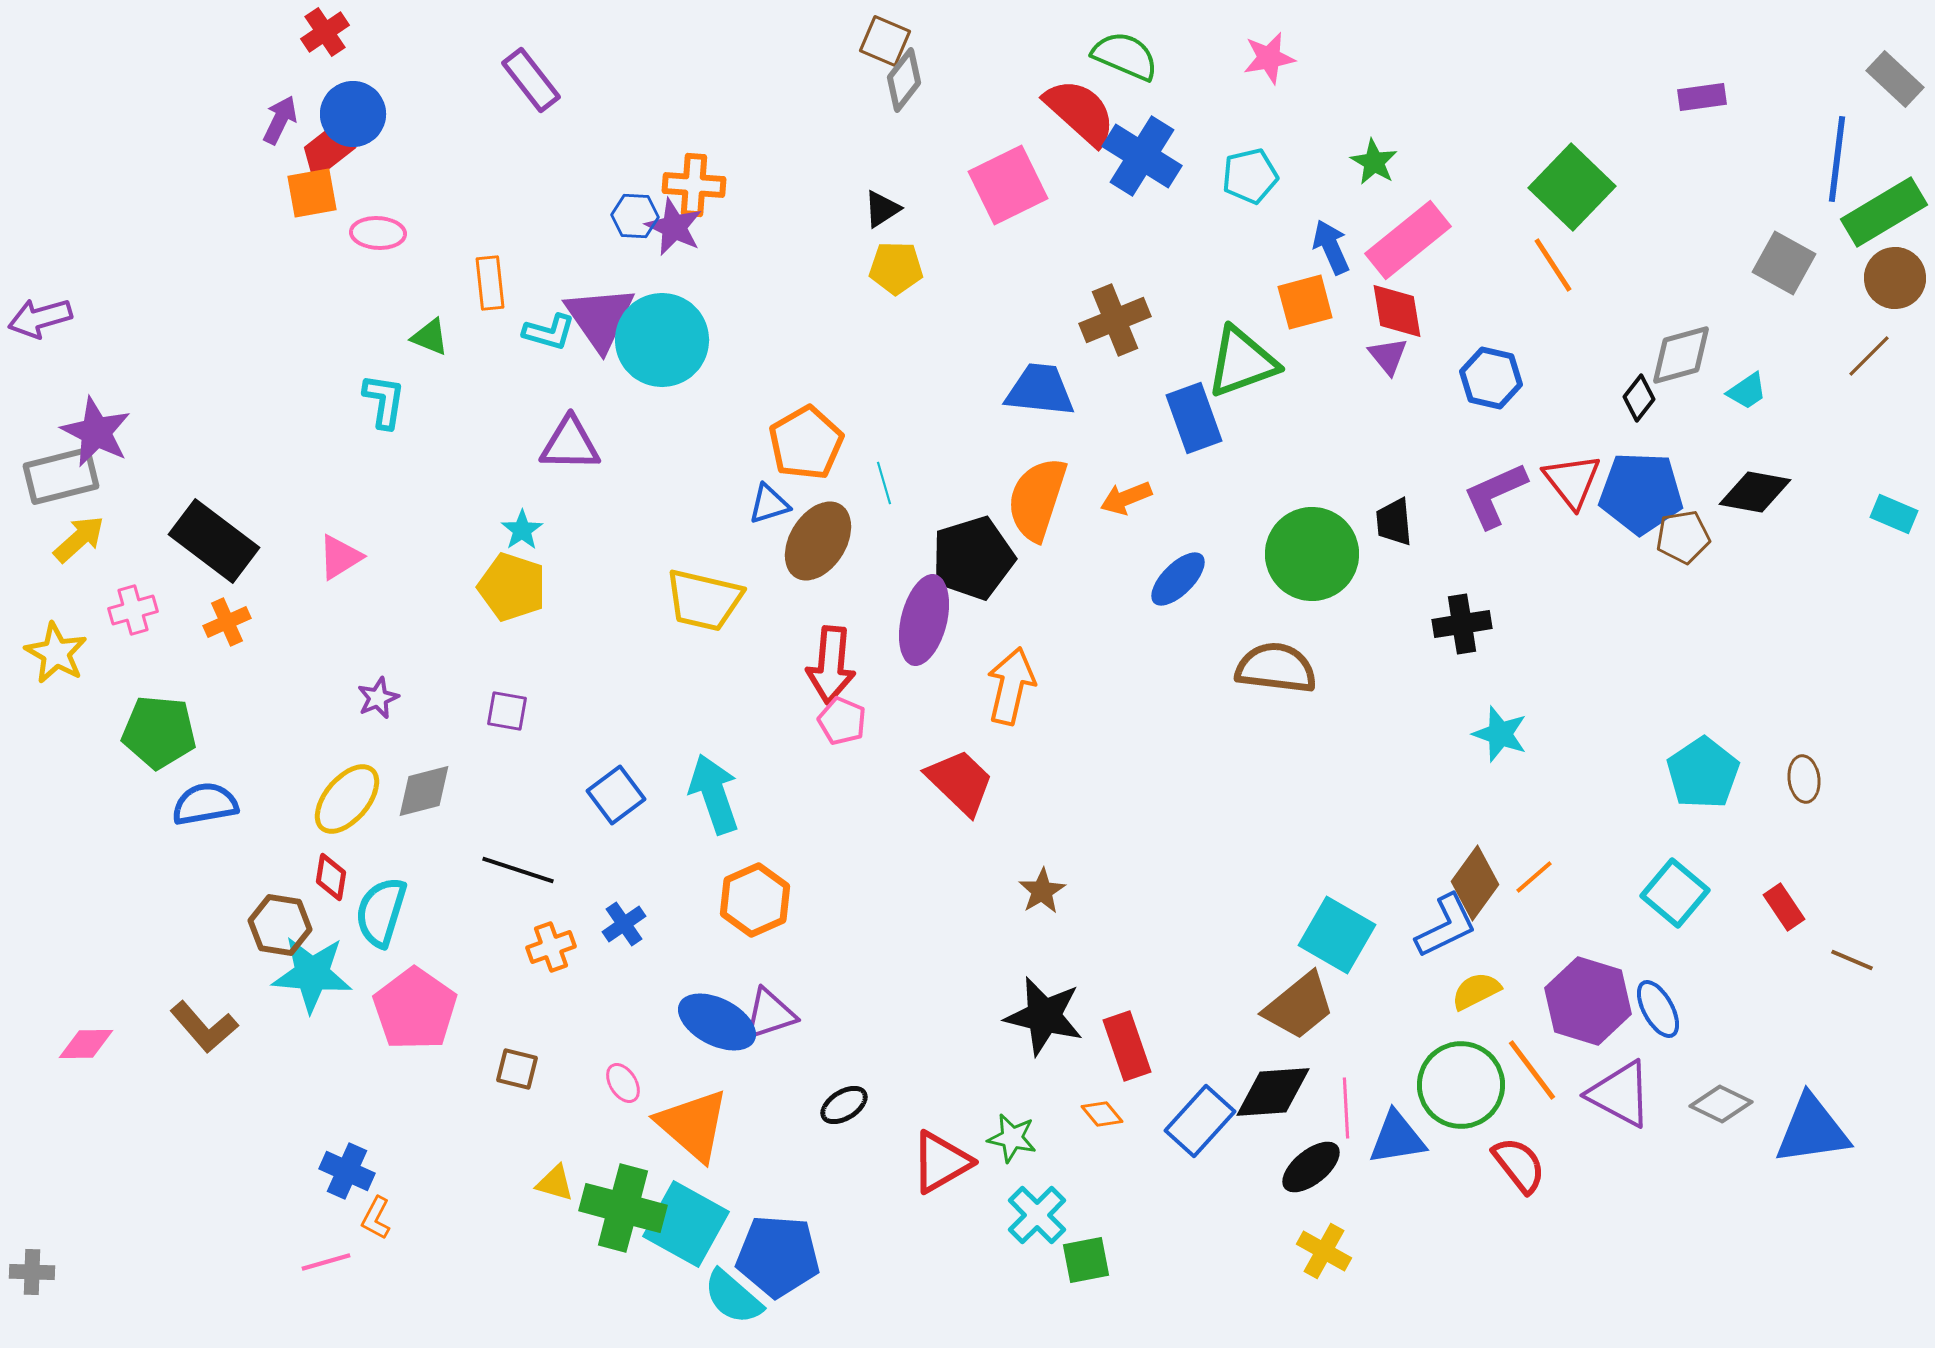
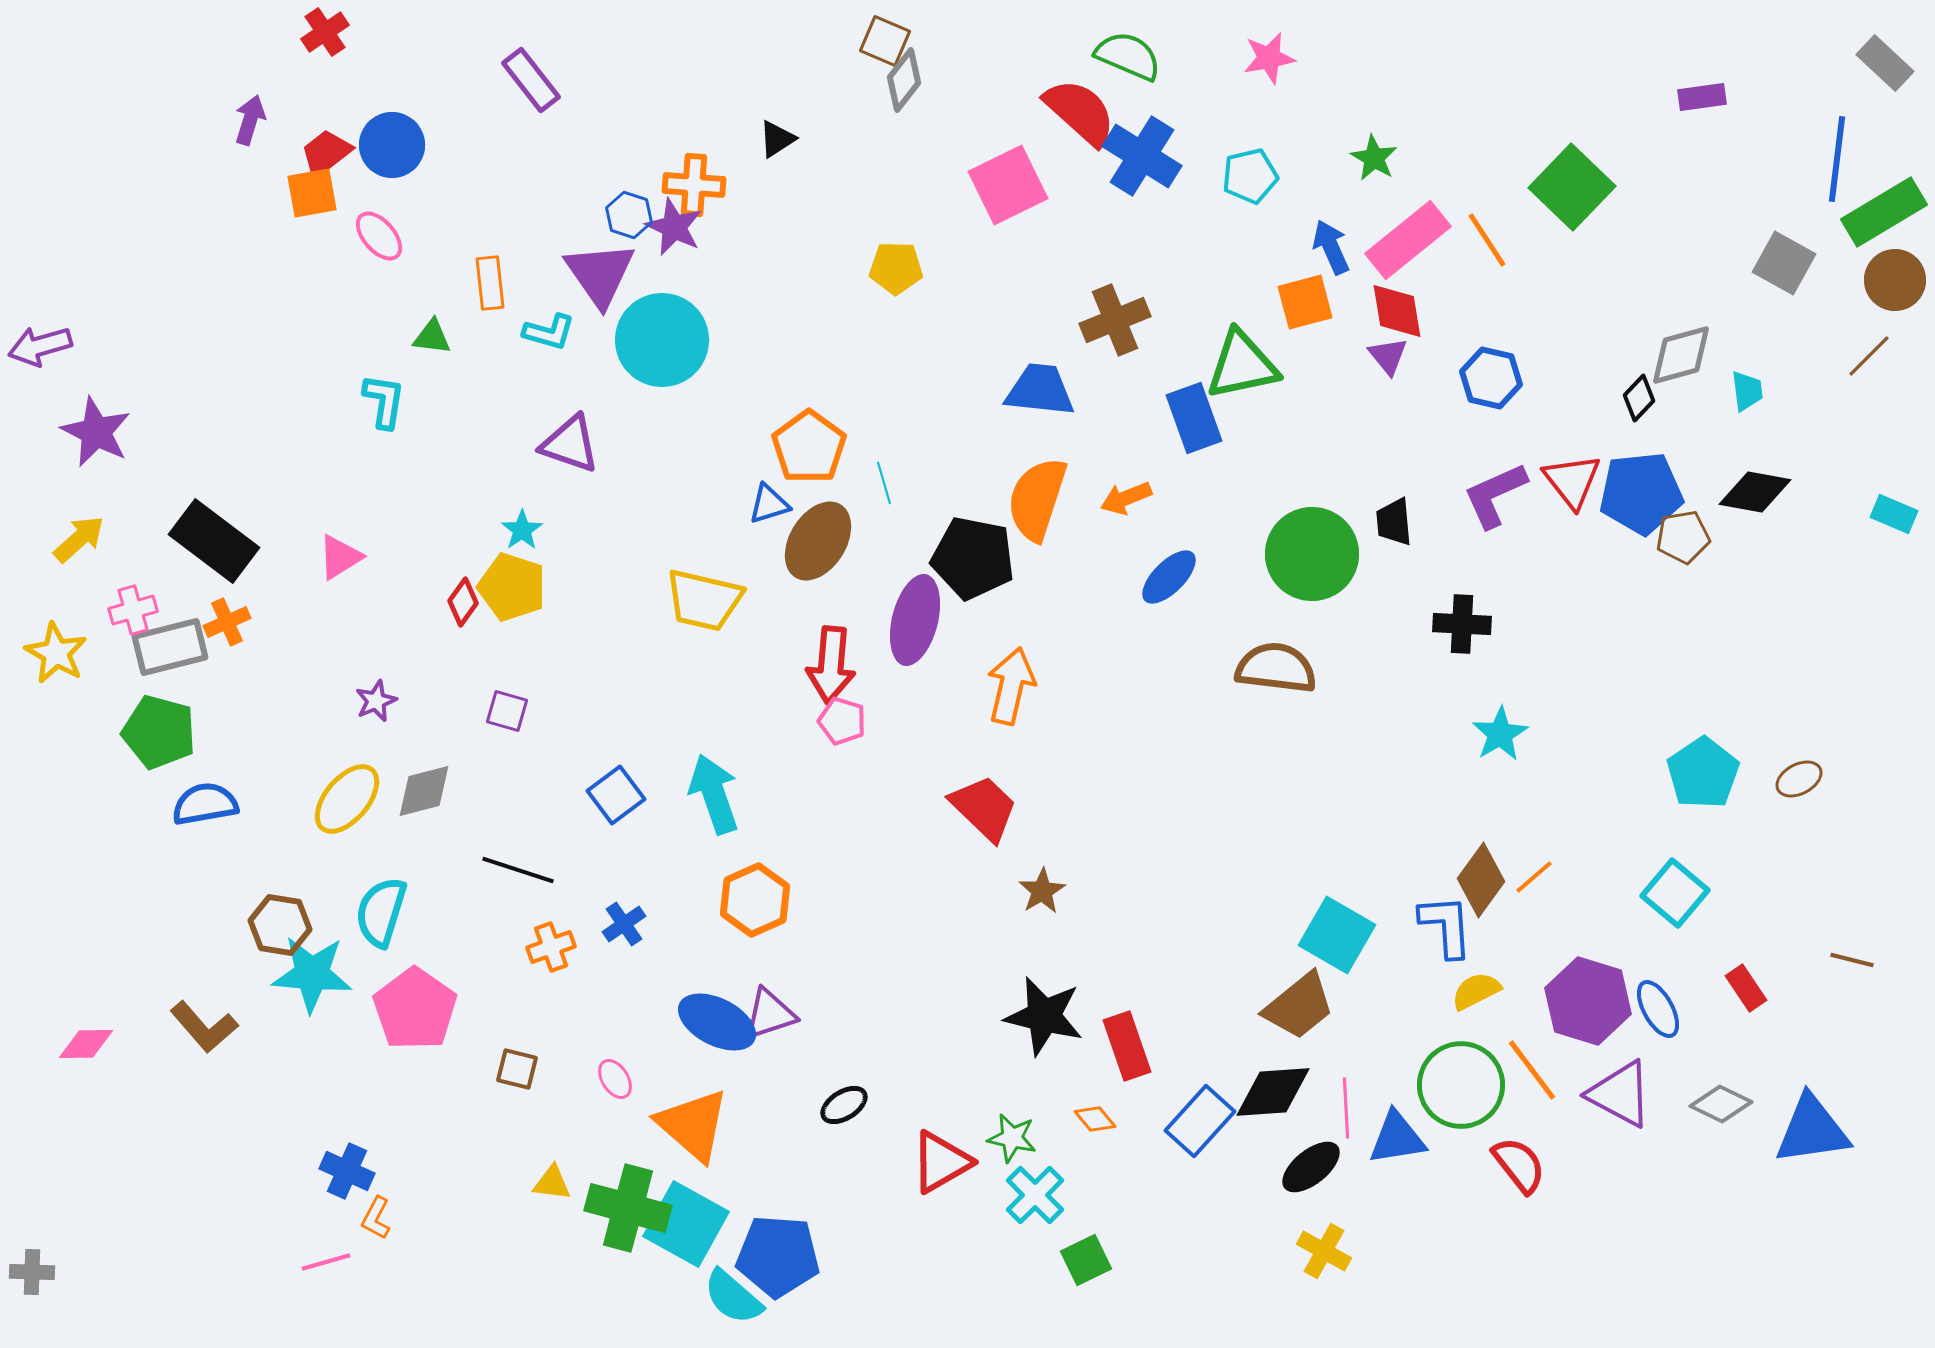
green semicircle at (1125, 56): moved 3 px right
gray rectangle at (1895, 79): moved 10 px left, 16 px up
blue circle at (353, 114): moved 39 px right, 31 px down
purple arrow at (280, 120): moved 30 px left; rotated 9 degrees counterclockwise
green star at (1374, 162): moved 4 px up
black triangle at (882, 209): moved 105 px left, 70 px up
blue hexagon at (635, 216): moved 6 px left, 1 px up; rotated 15 degrees clockwise
pink ellipse at (378, 233): moved 1 px right, 3 px down; rotated 46 degrees clockwise
orange line at (1553, 265): moved 66 px left, 25 px up
brown circle at (1895, 278): moved 2 px down
purple arrow at (40, 318): moved 28 px down
purple triangle at (600, 318): moved 44 px up
green triangle at (430, 337): moved 2 px right; rotated 15 degrees counterclockwise
green triangle at (1242, 362): moved 3 px down; rotated 8 degrees clockwise
cyan trapezoid at (1747, 391): rotated 63 degrees counterclockwise
black diamond at (1639, 398): rotated 6 degrees clockwise
orange pentagon at (806, 443): moved 3 px right, 4 px down; rotated 6 degrees counterclockwise
purple triangle at (570, 444): rotated 18 degrees clockwise
gray rectangle at (61, 476): moved 109 px right, 171 px down
blue pentagon at (1641, 493): rotated 8 degrees counterclockwise
black pentagon at (973, 558): rotated 28 degrees clockwise
blue ellipse at (1178, 579): moved 9 px left, 2 px up
purple ellipse at (924, 620): moved 9 px left
black cross at (1462, 624): rotated 12 degrees clockwise
purple star at (378, 698): moved 2 px left, 3 px down
purple square at (507, 711): rotated 6 degrees clockwise
pink pentagon at (842, 721): rotated 6 degrees counterclockwise
green pentagon at (159, 732): rotated 10 degrees clockwise
cyan star at (1500, 734): rotated 22 degrees clockwise
brown ellipse at (1804, 779): moved 5 px left; rotated 69 degrees clockwise
red trapezoid at (960, 782): moved 24 px right, 26 px down
red diamond at (331, 877): moved 132 px right, 275 px up; rotated 27 degrees clockwise
brown diamond at (1475, 883): moved 6 px right, 3 px up
red rectangle at (1784, 907): moved 38 px left, 81 px down
blue L-shape at (1446, 926): rotated 68 degrees counterclockwise
brown line at (1852, 960): rotated 9 degrees counterclockwise
pink ellipse at (623, 1083): moved 8 px left, 4 px up
orange diamond at (1102, 1114): moved 7 px left, 5 px down
yellow triangle at (555, 1183): moved 3 px left; rotated 9 degrees counterclockwise
green cross at (623, 1208): moved 5 px right
cyan cross at (1037, 1215): moved 2 px left, 20 px up
green square at (1086, 1260): rotated 15 degrees counterclockwise
